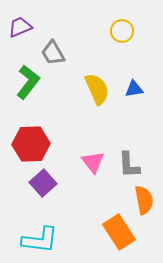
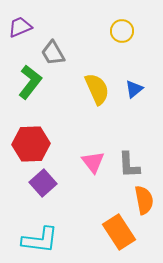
green L-shape: moved 2 px right
blue triangle: rotated 30 degrees counterclockwise
